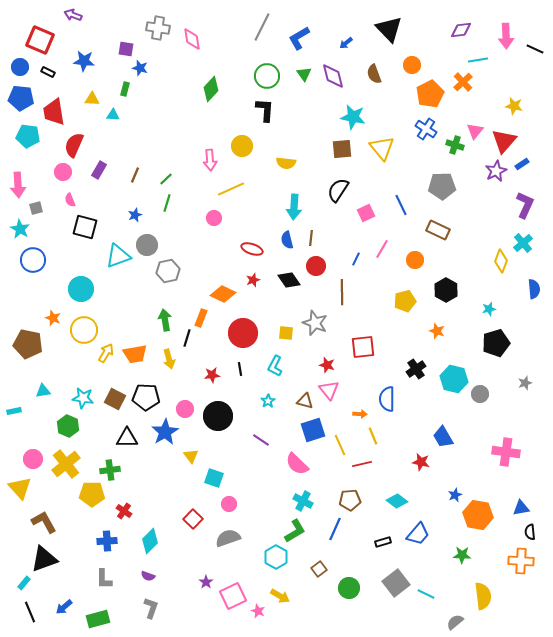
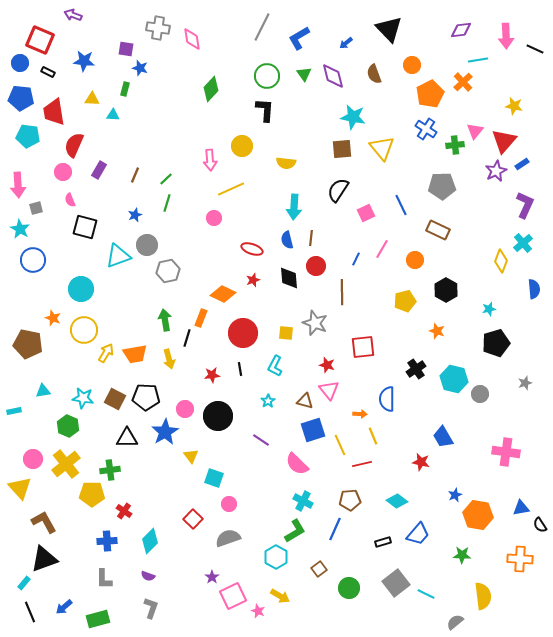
blue circle at (20, 67): moved 4 px up
green cross at (455, 145): rotated 24 degrees counterclockwise
black diamond at (289, 280): moved 2 px up; rotated 30 degrees clockwise
black semicircle at (530, 532): moved 10 px right, 7 px up; rotated 28 degrees counterclockwise
orange cross at (521, 561): moved 1 px left, 2 px up
purple star at (206, 582): moved 6 px right, 5 px up
